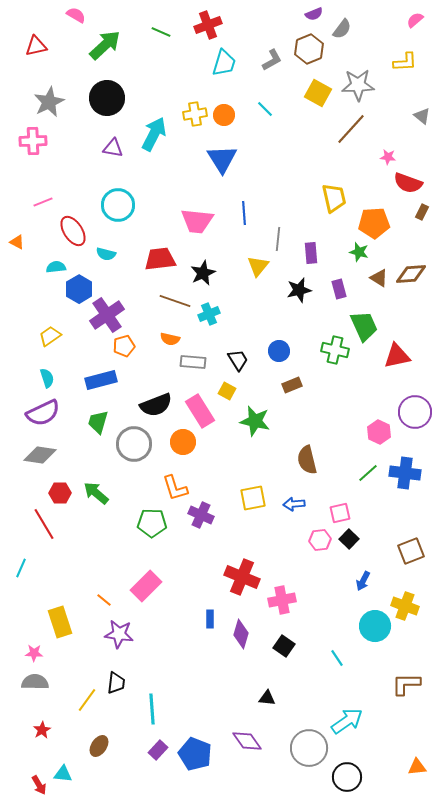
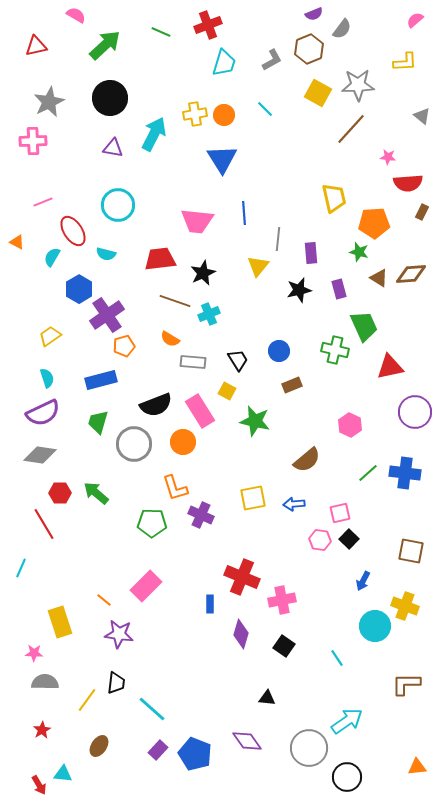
black circle at (107, 98): moved 3 px right
red semicircle at (408, 183): rotated 24 degrees counterclockwise
cyan semicircle at (56, 267): moved 4 px left, 10 px up; rotated 54 degrees counterclockwise
orange semicircle at (170, 339): rotated 18 degrees clockwise
red triangle at (397, 356): moved 7 px left, 11 px down
pink hexagon at (379, 432): moved 29 px left, 7 px up
brown semicircle at (307, 460): rotated 116 degrees counterclockwise
pink hexagon at (320, 540): rotated 15 degrees clockwise
brown square at (411, 551): rotated 32 degrees clockwise
blue rectangle at (210, 619): moved 15 px up
gray semicircle at (35, 682): moved 10 px right
cyan line at (152, 709): rotated 44 degrees counterclockwise
